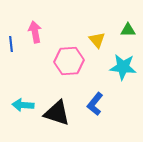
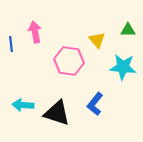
pink hexagon: rotated 12 degrees clockwise
